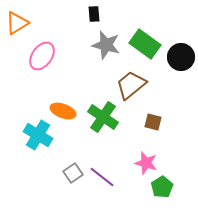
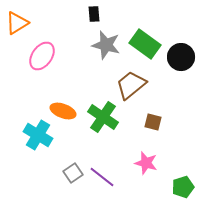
green pentagon: moved 21 px right; rotated 15 degrees clockwise
